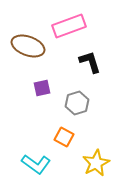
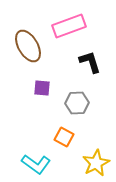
brown ellipse: rotated 40 degrees clockwise
purple square: rotated 18 degrees clockwise
gray hexagon: rotated 15 degrees clockwise
